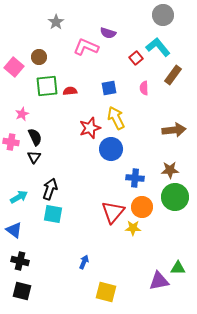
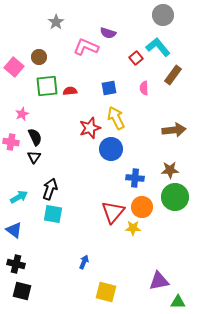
black cross: moved 4 px left, 3 px down
green triangle: moved 34 px down
